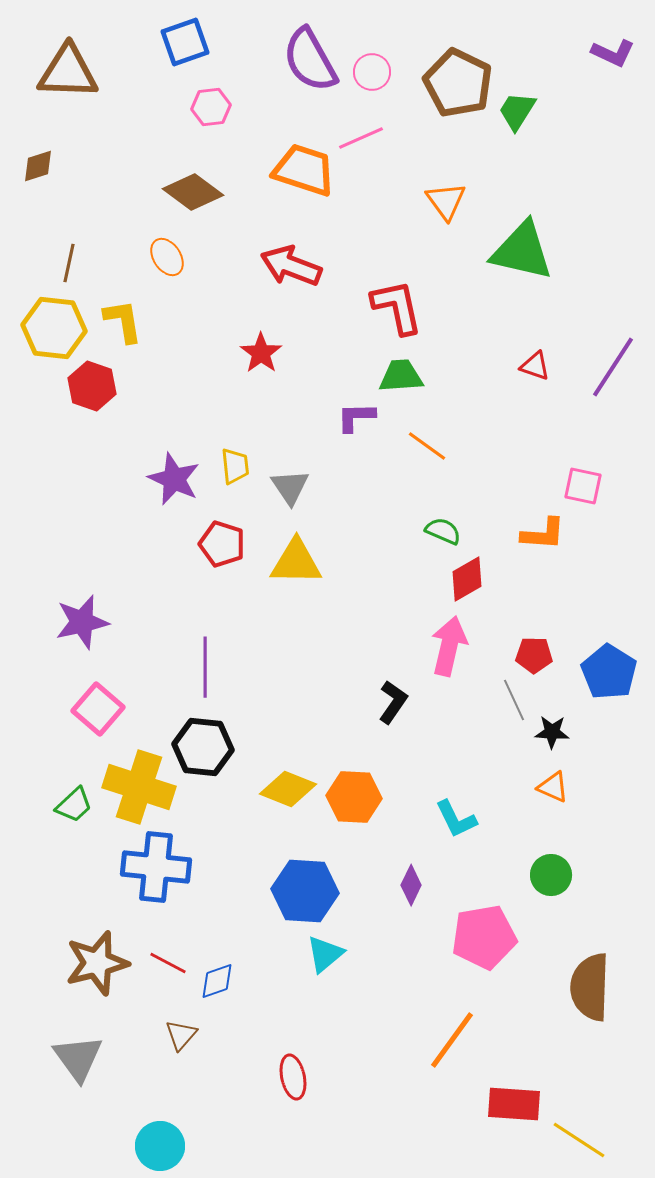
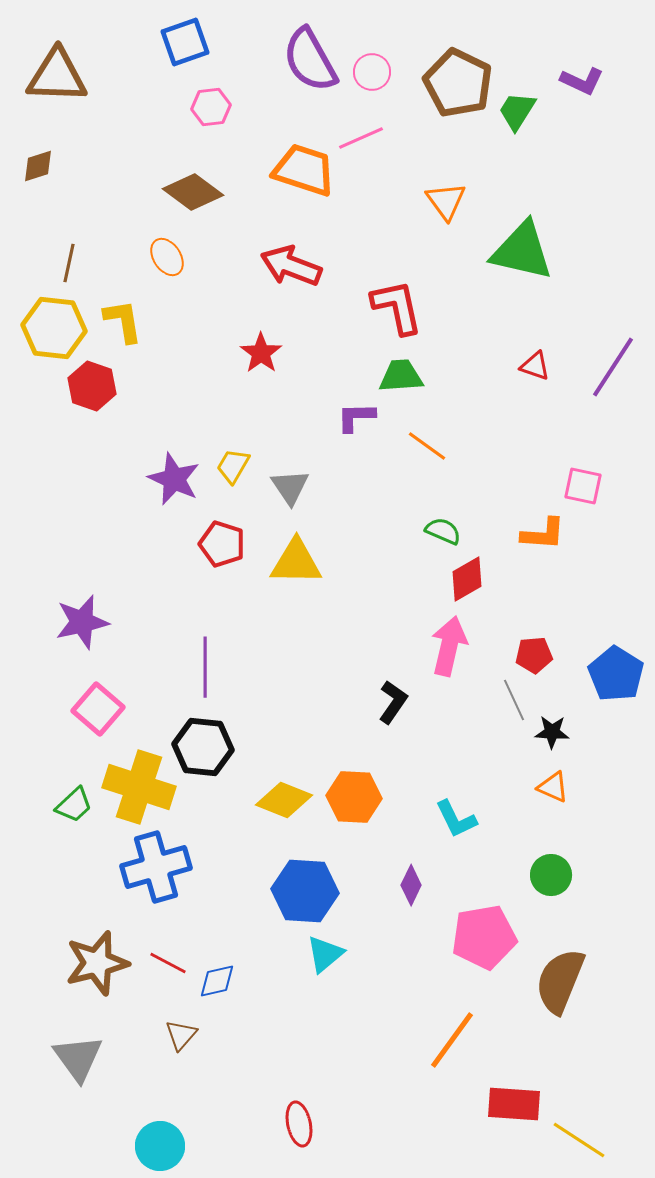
purple L-shape at (613, 53): moved 31 px left, 28 px down
brown triangle at (68, 72): moved 11 px left, 4 px down
yellow trapezoid at (235, 466): moved 2 px left; rotated 144 degrees counterclockwise
red pentagon at (534, 655): rotated 6 degrees counterclockwise
blue pentagon at (609, 672): moved 7 px right, 2 px down
yellow diamond at (288, 789): moved 4 px left, 11 px down
blue cross at (156, 867): rotated 22 degrees counterclockwise
blue diamond at (217, 981): rotated 6 degrees clockwise
brown semicircle at (590, 987): moved 30 px left, 6 px up; rotated 20 degrees clockwise
red ellipse at (293, 1077): moved 6 px right, 47 px down
